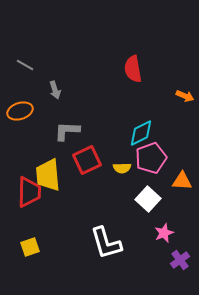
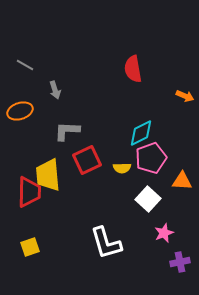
purple cross: moved 2 px down; rotated 24 degrees clockwise
